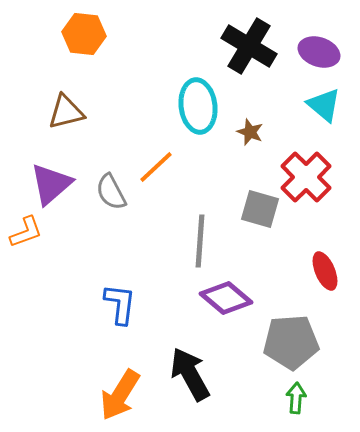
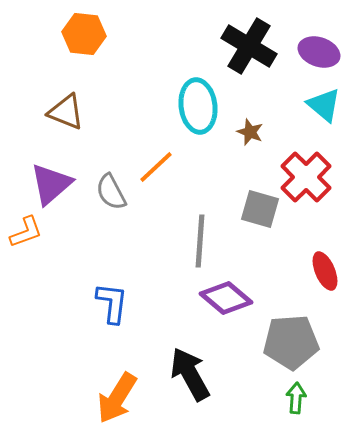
brown triangle: rotated 36 degrees clockwise
blue L-shape: moved 8 px left, 1 px up
orange arrow: moved 3 px left, 3 px down
